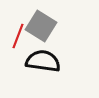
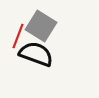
black semicircle: moved 7 px left, 7 px up; rotated 12 degrees clockwise
